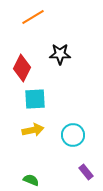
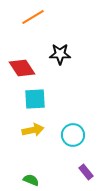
red diamond: rotated 60 degrees counterclockwise
